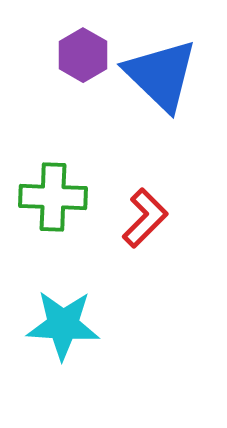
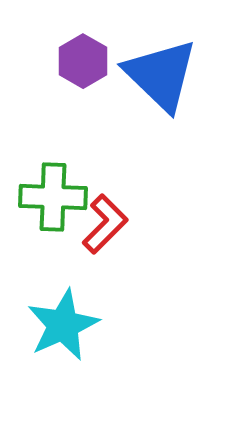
purple hexagon: moved 6 px down
red L-shape: moved 40 px left, 6 px down
cyan star: rotated 28 degrees counterclockwise
